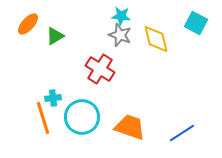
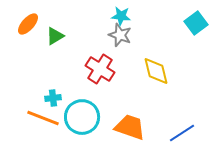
cyan square: rotated 25 degrees clockwise
yellow diamond: moved 32 px down
orange line: rotated 52 degrees counterclockwise
